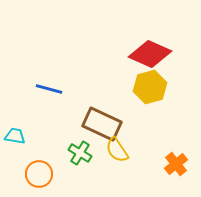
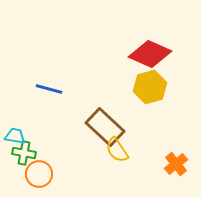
brown rectangle: moved 3 px right, 3 px down; rotated 18 degrees clockwise
green cross: moved 56 px left; rotated 20 degrees counterclockwise
